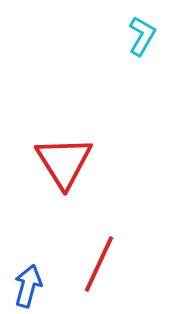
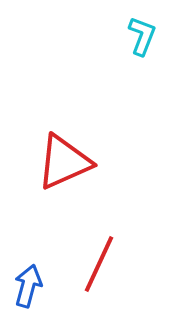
cyan L-shape: rotated 9 degrees counterclockwise
red triangle: rotated 38 degrees clockwise
